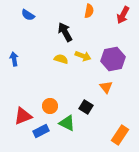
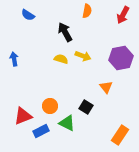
orange semicircle: moved 2 px left
purple hexagon: moved 8 px right, 1 px up
